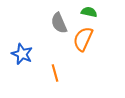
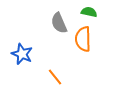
orange semicircle: rotated 25 degrees counterclockwise
orange line: moved 4 px down; rotated 24 degrees counterclockwise
